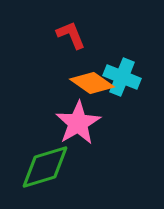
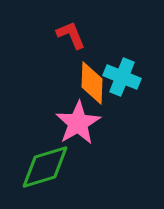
orange diamond: rotated 57 degrees clockwise
